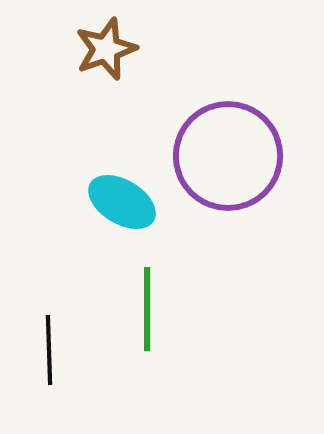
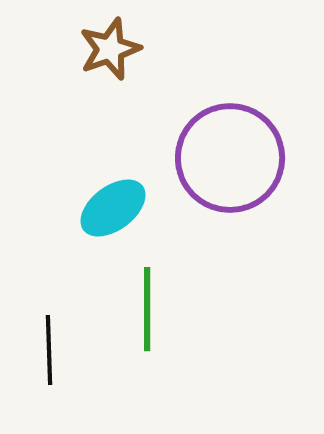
brown star: moved 4 px right
purple circle: moved 2 px right, 2 px down
cyan ellipse: moved 9 px left, 6 px down; rotated 68 degrees counterclockwise
